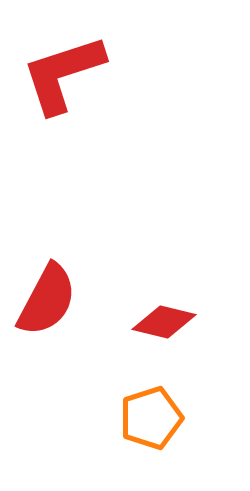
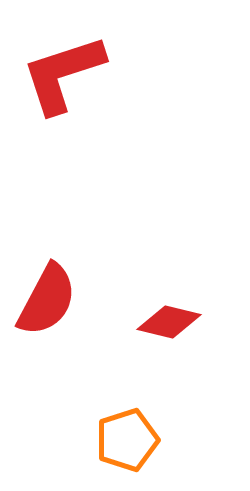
red diamond: moved 5 px right
orange pentagon: moved 24 px left, 22 px down
